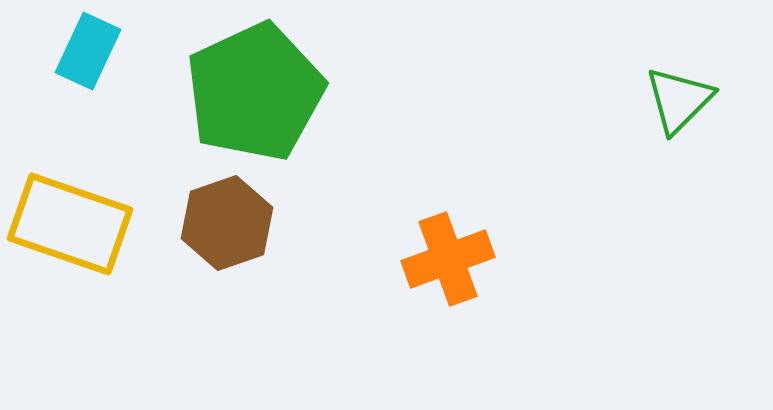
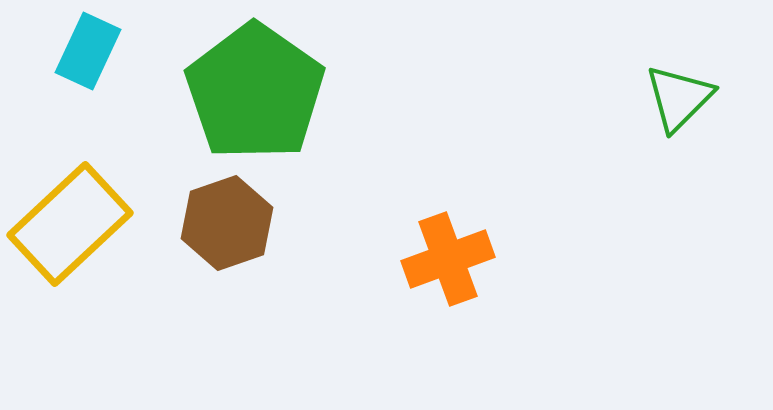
green pentagon: rotated 12 degrees counterclockwise
green triangle: moved 2 px up
yellow rectangle: rotated 62 degrees counterclockwise
